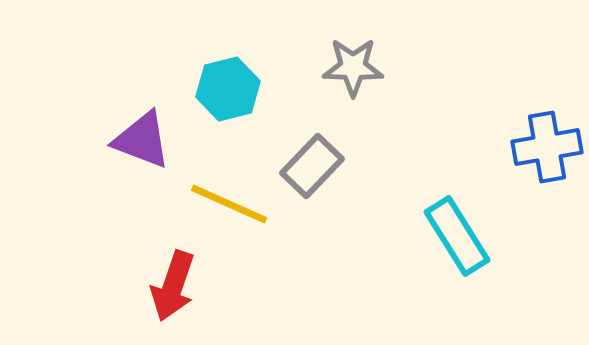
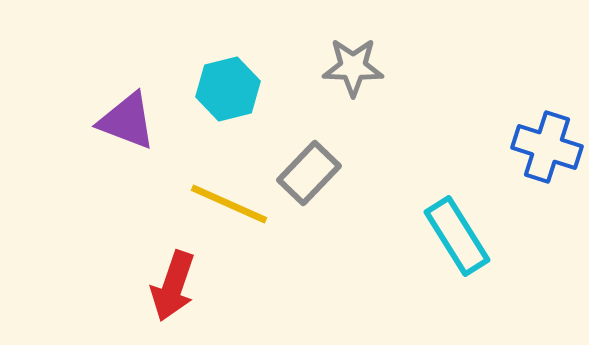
purple triangle: moved 15 px left, 19 px up
blue cross: rotated 28 degrees clockwise
gray rectangle: moved 3 px left, 7 px down
